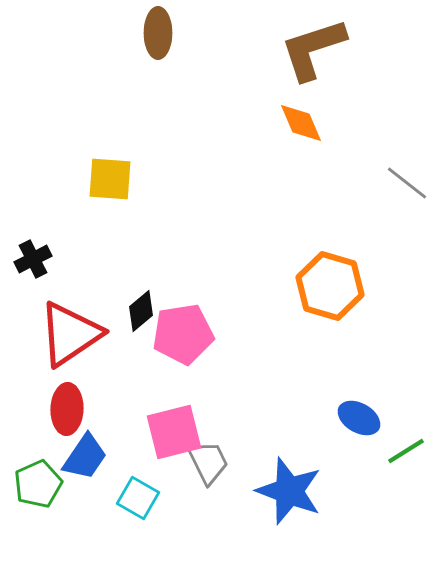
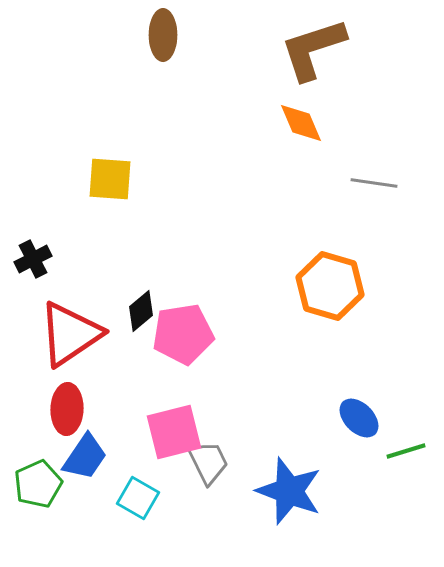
brown ellipse: moved 5 px right, 2 px down
gray line: moved 33 px left; rotated 30 degrees counterclockwise
blue ellipse: rotated 15 degrees clockwise
green line: rotated 15 degrees clockwise
